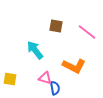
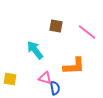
orange L-shape: rotated 30 degrees counterclockwise
